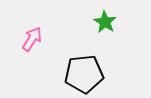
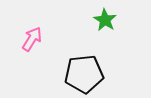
green star: moved 2 px up
